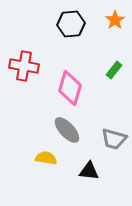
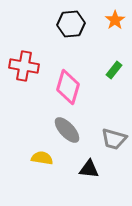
pink diamond: moved 2 px left, 1 px up
yellow semicircle: moved 4 px left
black triangle: moved 2 px up
